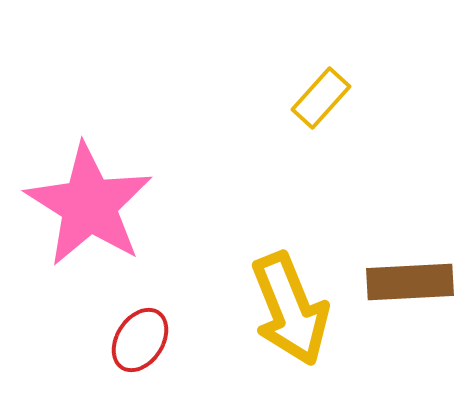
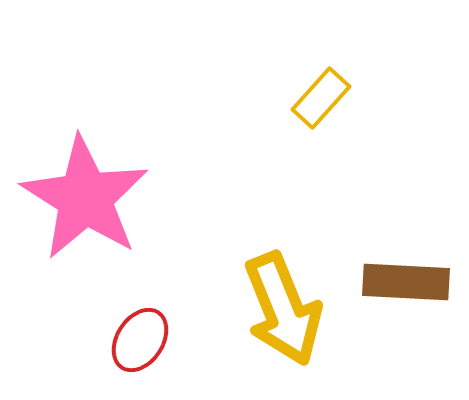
pink star: moved 4 px left, 7 px up
brown rectangle: moved 4 px left; rotated 6 degrees clockwise
yellow arrow: moved 7 px left
